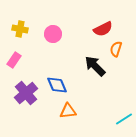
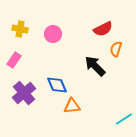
purple cross: moved 2 px left
orange triangle: moved 4 px right, 5 px up
